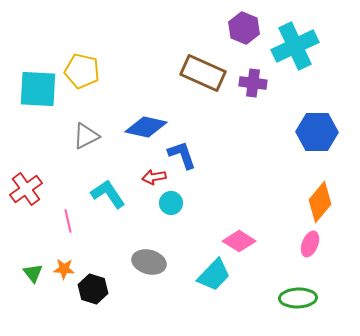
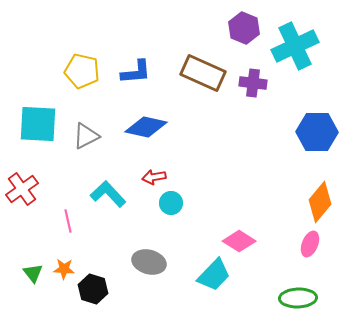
cyan square: moved 35 px down
blue L-shape: moved 46 px left, 83 px up; rotated 104 degrees clockwise
red cross: moved 4 px left
cyan L-shape: rotated 9 degrees counterclockwise
